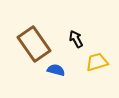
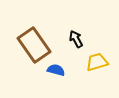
brown rectangle: moved 1 px down
